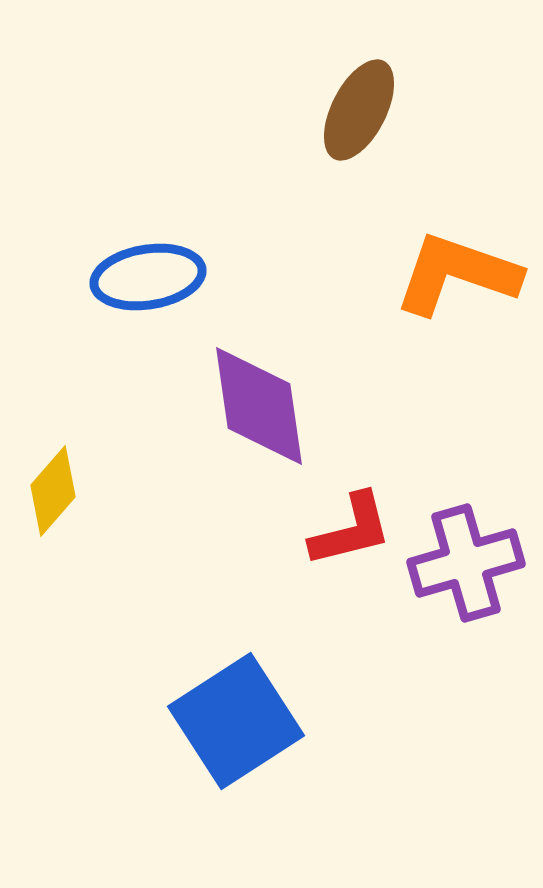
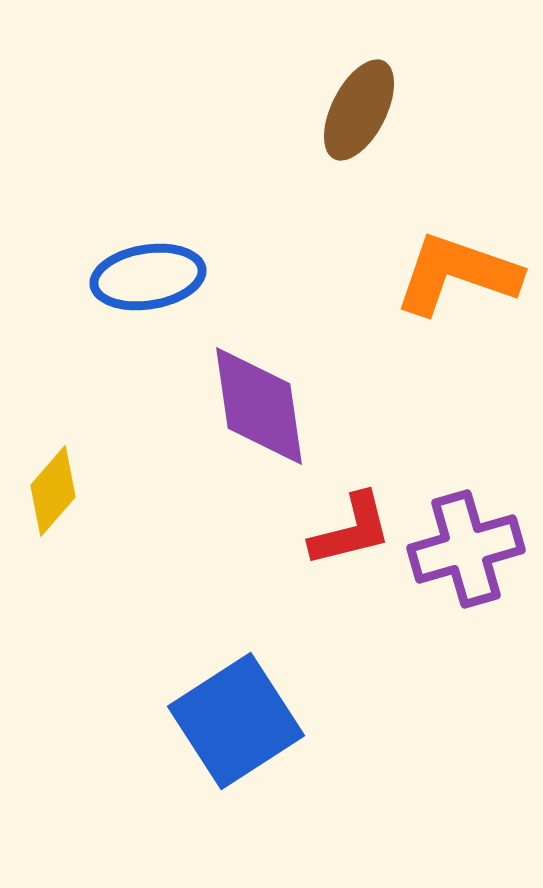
purple cross: moved 14 px up
